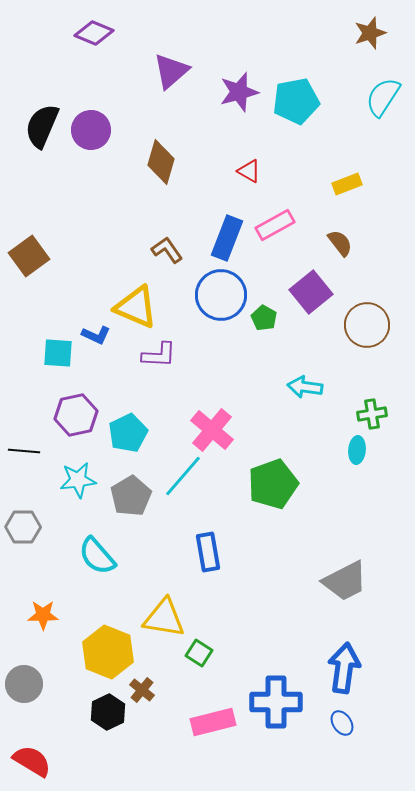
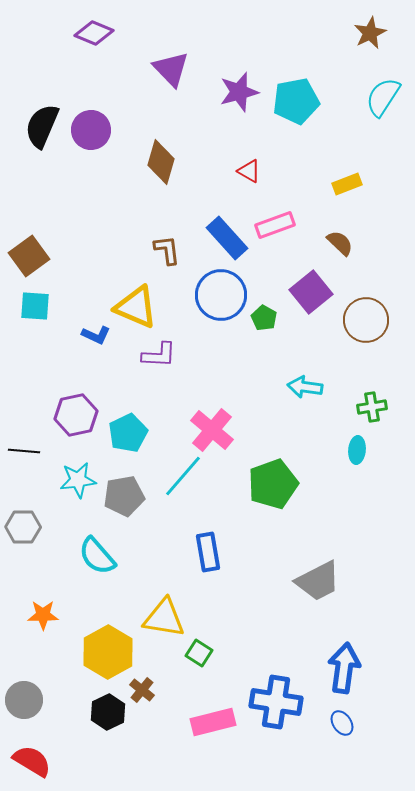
brown star at (370, 33): rotated 8 degrees counterclockwise
purple triangle at (171, 71): moved 2 px up; rotated 33 degrees counterclockwise
pink rectangle at (275, 225): rotated 9 degrees clockwise
blue rectangle at (227, 238): rotated 63 degrees counterclockwise
brown semicircle at (340, 243): rotated 8 degrees counterclockwise
brown L-shape at (167, 250): rotated 28 degrees clockwise
brown circle at (367, 325): moved 1 px left, 5 px up
cyan square at (58, 353): moved 23 px left, 47 px up
green cross at (372, 414): moved 7 px up
gray pentagon at (131, 496): moved 7 px left; rotated 21 degrees clockwise
gray trapezoid at (345, 581): moved 27 px left
yellow hexagon at (108, 652): rotated 9 degrees clockwise
gray circle at (24, 684): moved 16 px down
blue cross at (276, 702): rotated 9 degrees clockwise
